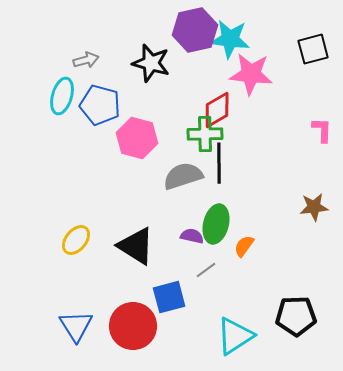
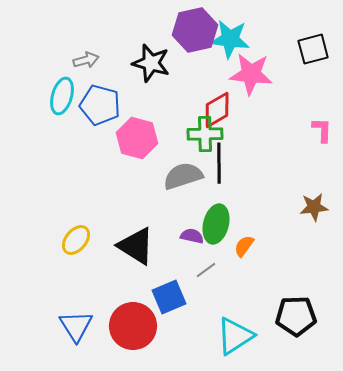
blue square: rotated 8 degrees counterclockwise
